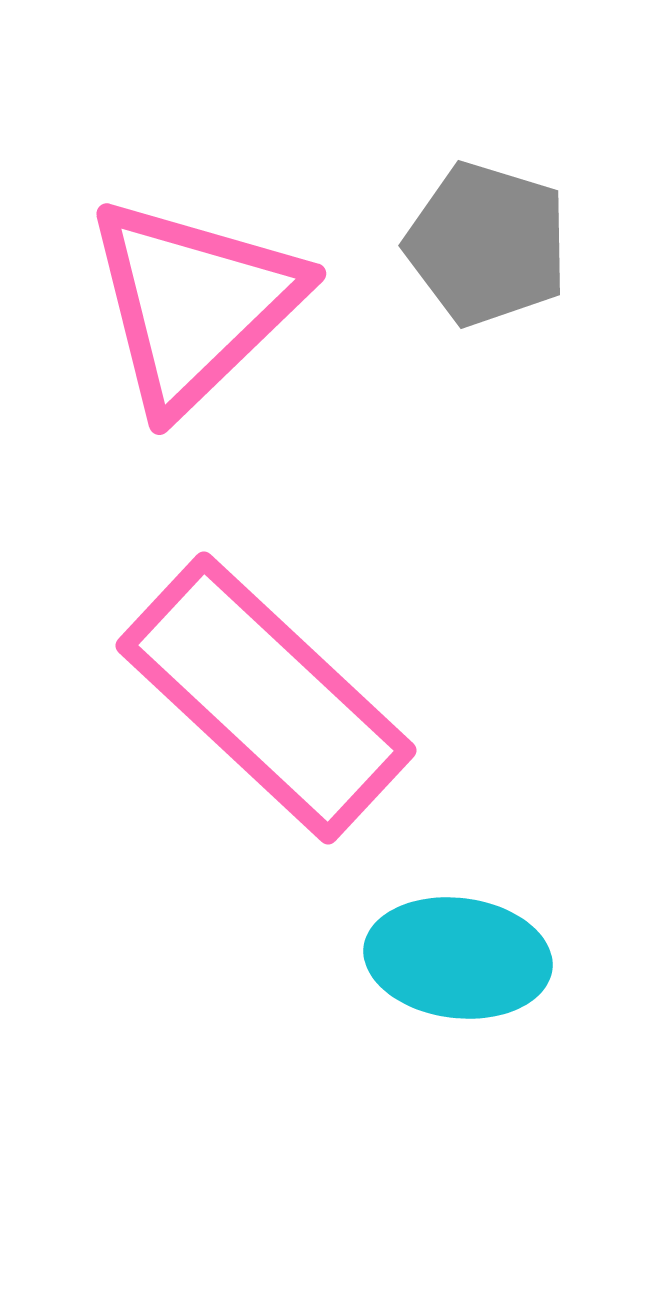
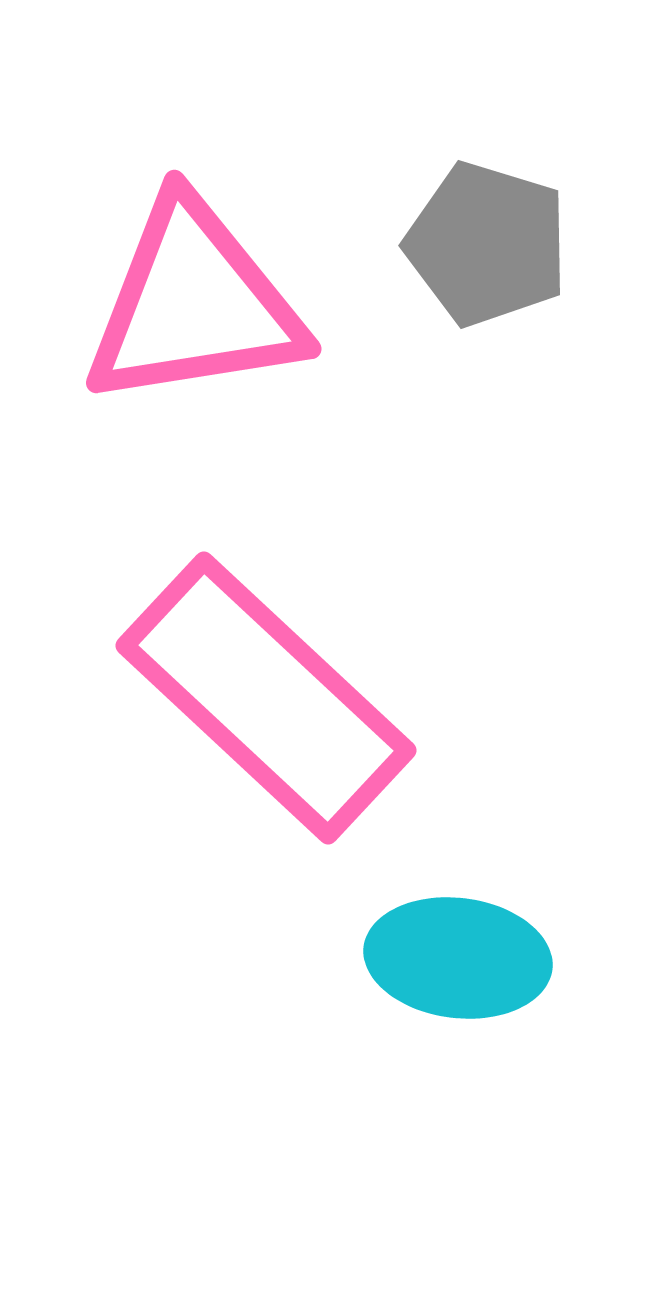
pink triangle: rotated 35 degrees clockwise
